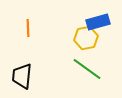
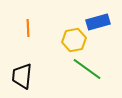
yellow hexagon: moved 12 px left, 2 px down
